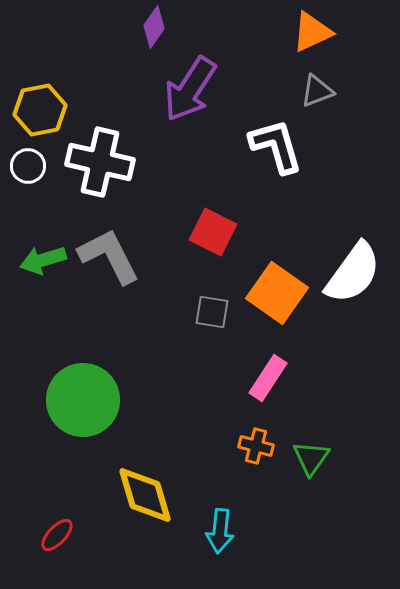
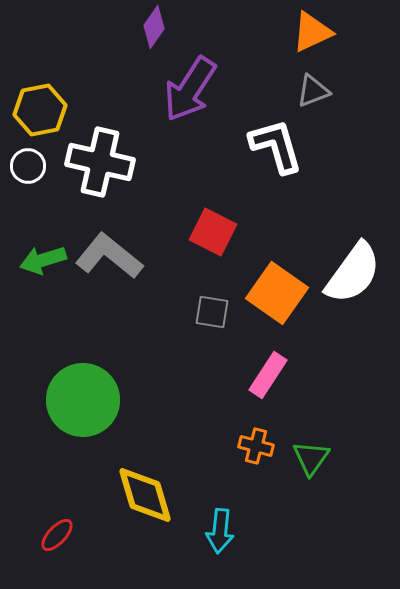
gray triangle: moved 4 px left
gray L-shape: rotated 24 degrees counterclockwise
pink rectangle: moved 3 px up
